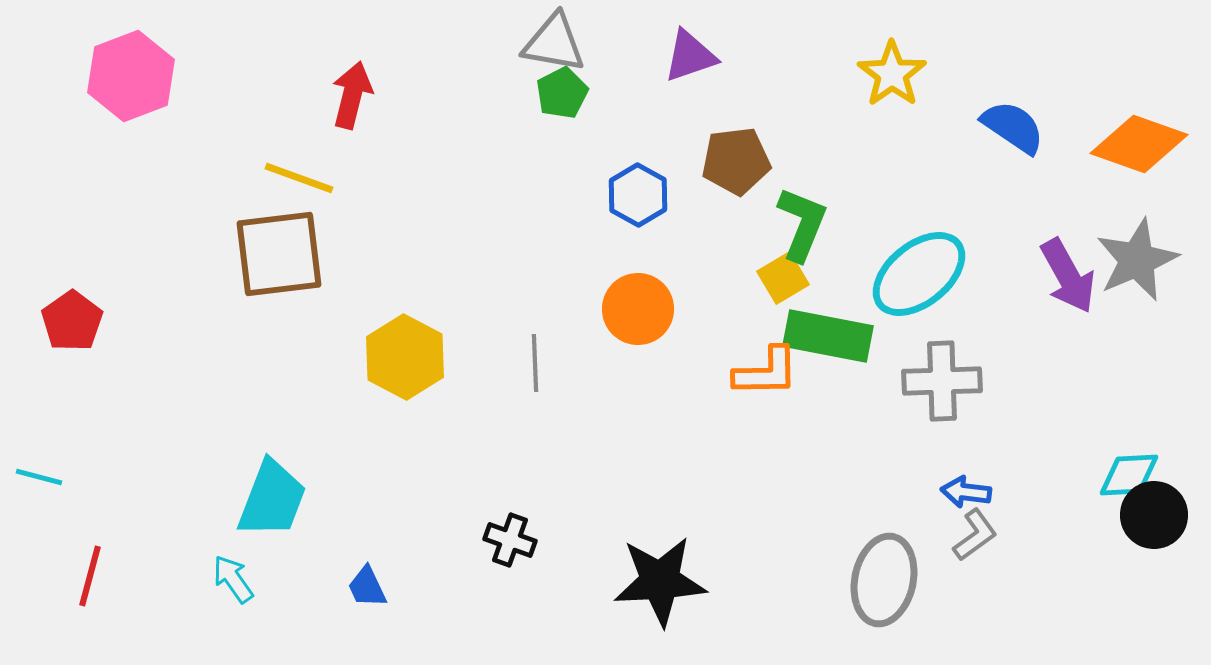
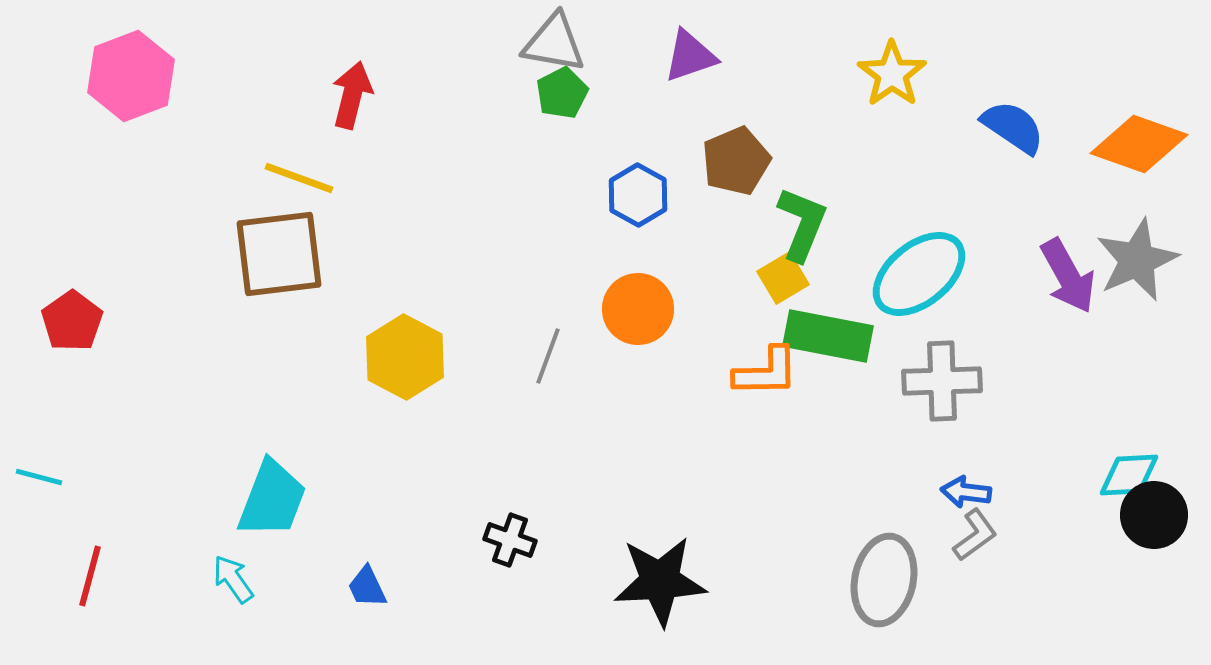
brown pentagon: rotated 16 degrees counterclockwise
gray line: moved 13 px right, 7 px up; rotated 22 degrees clockwise
